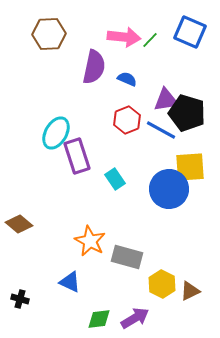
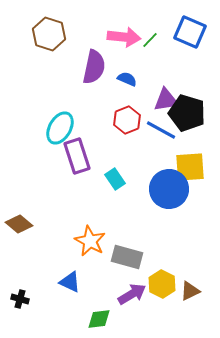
brown hexagon: rotated 20 degrees clockwise
cyan ellipse: moved 4 px right, 5 px up
purple arrow: moved 3 px left, 24 px up
